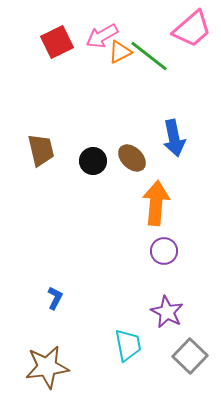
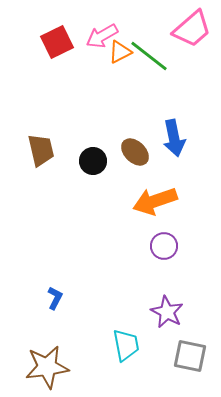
brown ellipse: moved 3 px right, 6 px up
orange arrow: moved 1 px left, 2 px up; rotated 114 degrees counterclockwise
purple circle: moved 5 px up
cyan trapezoid: moved 2 px left
gray square: rotated 32 degrees counterclockwise
